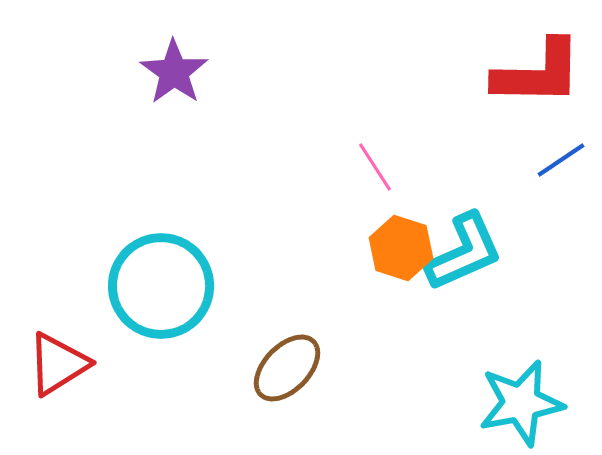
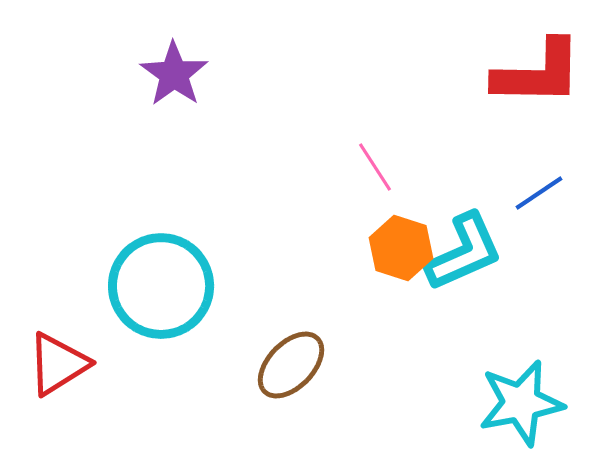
purple star: moved 2 px down
blue line: moved 22 px left, 33 px down
brown ellipse: moved 4 px right, 3 px up
